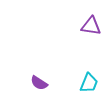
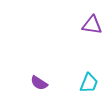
purple triangle: moved 1 px right, 1 px up
